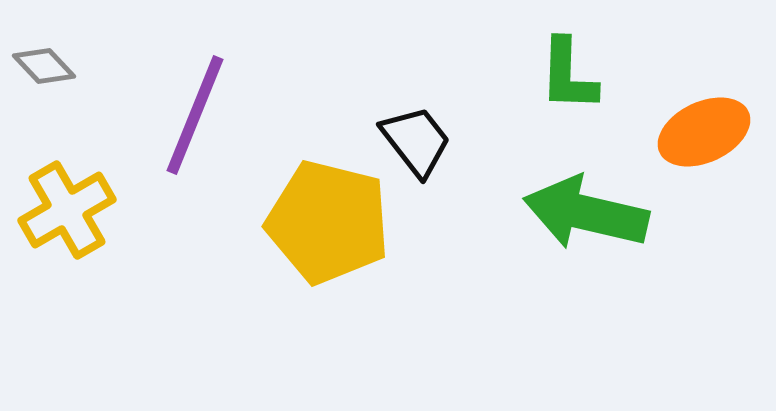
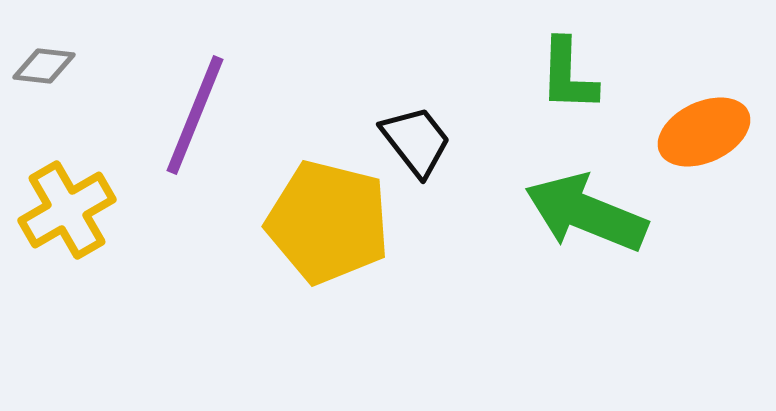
gray diamond: rotated 40 degrees counterclockwise
green arrow: rotated 9 degrees clockwise
